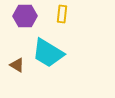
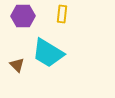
purple hexagon: moved 2 px left
brown triangle: rotated 14 degrees clockwise
